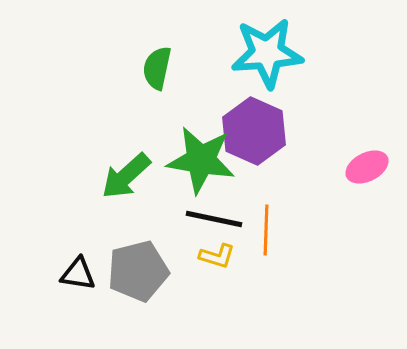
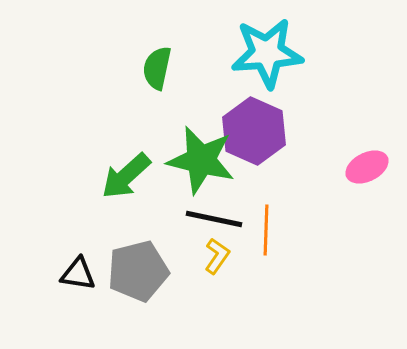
green star: rotated 4 degrees clockwise
yellow L-shape: rotated 72 degrees counterclockwise
